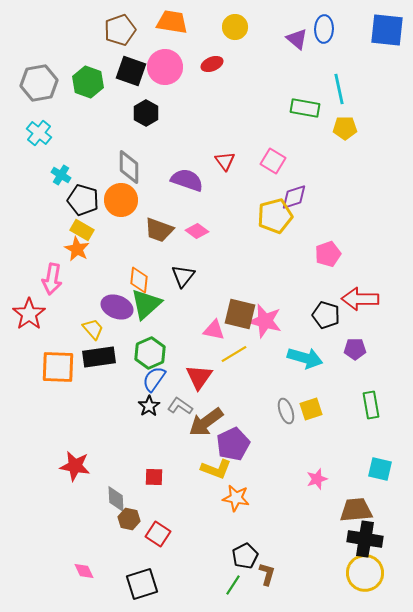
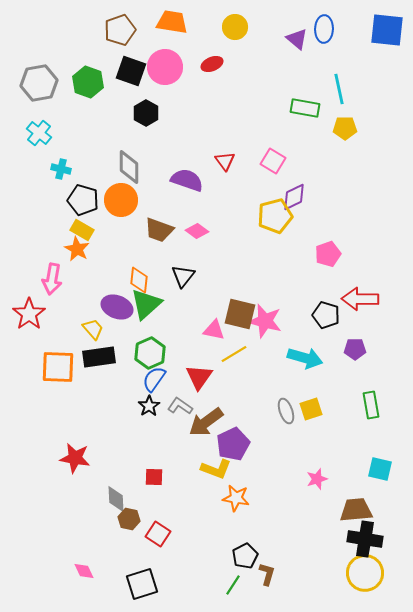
cyan cross at (61, 175): moved 6 px up; rotated 18 degrees counterclockwise
purple diamond at (294, 197): rotated 8 degrees counterclockwise
red star at (75, 466): moved 8 px up
